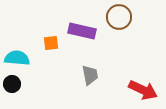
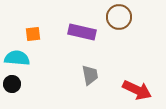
purple rectangle: moved 1 px down
orange square: moved 18 px left, 9 px up
red arrow: moved 6 px left
